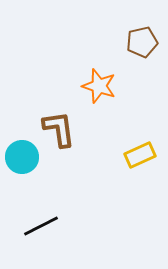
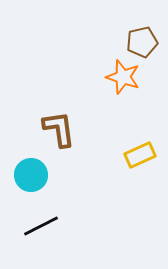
orange star: moved 24 px right, 9 px up
cyan circle: moved 9 px right, 18 px down
